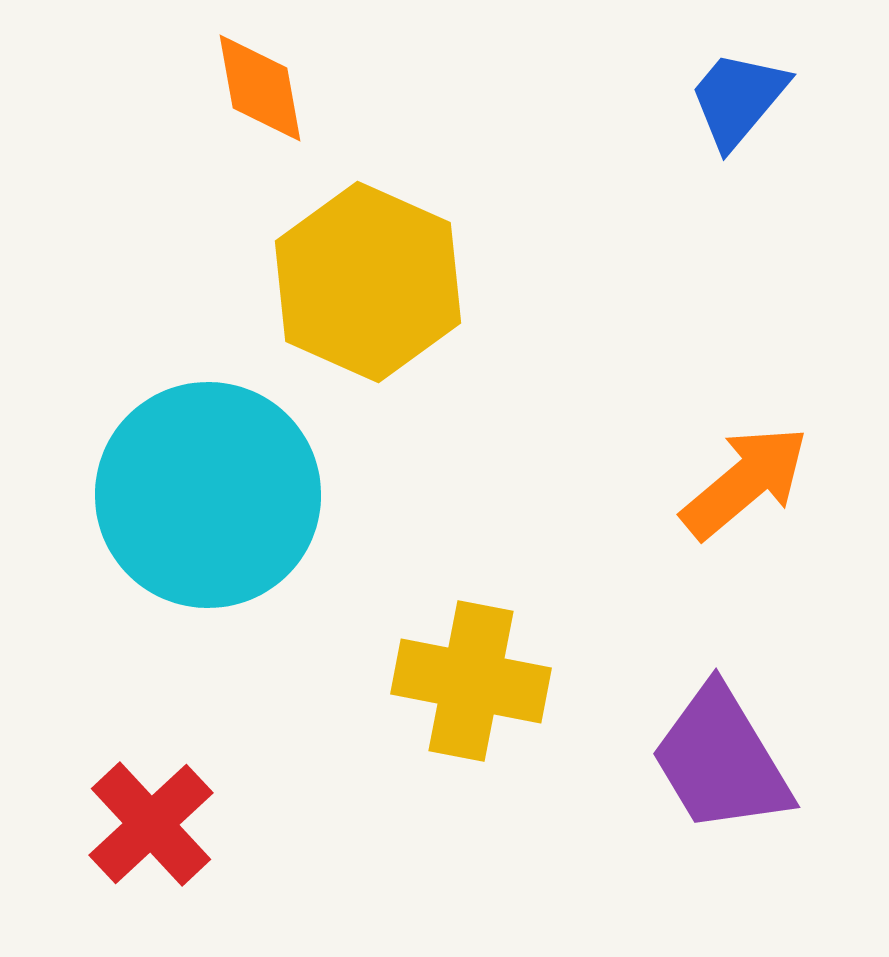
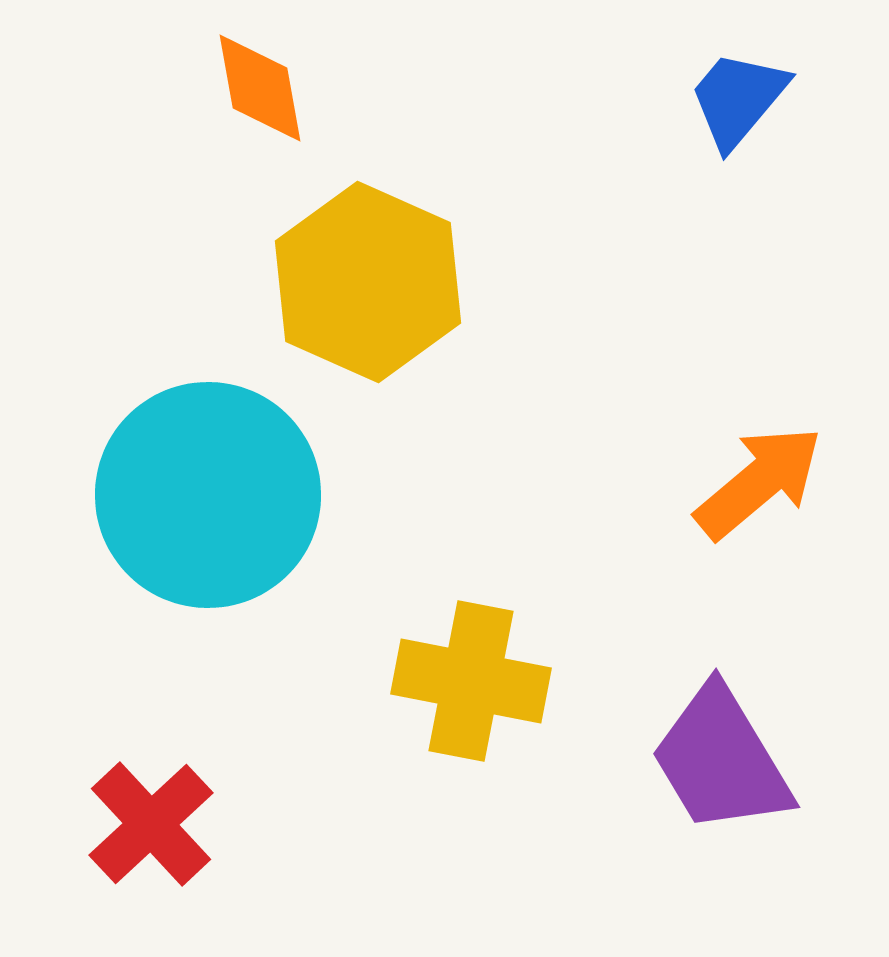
orange arrow: moved 14 px right
